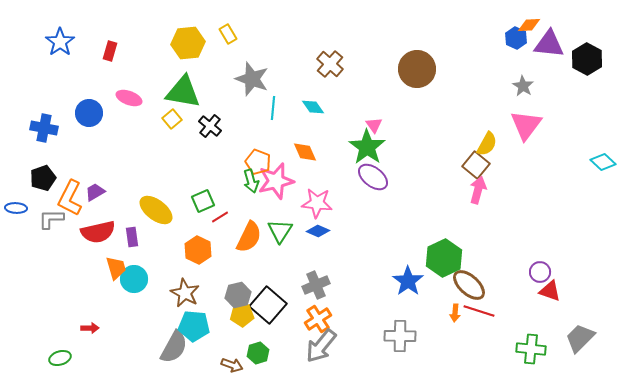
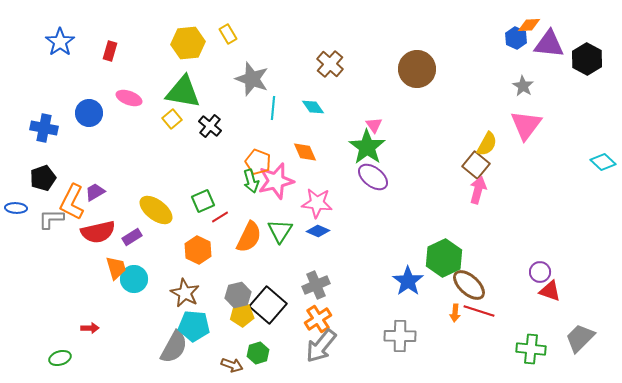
orange L-shape at (70, 198): moved 2 px right, 4 px down
purple rectangle at (132, 237): rotated 66 degrees clockwise
